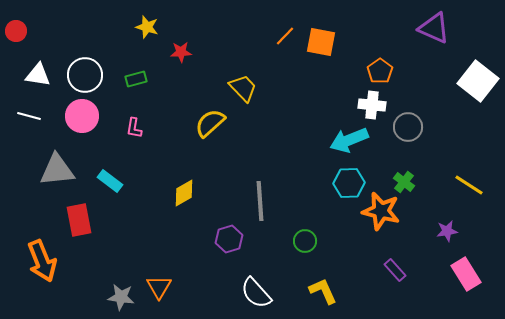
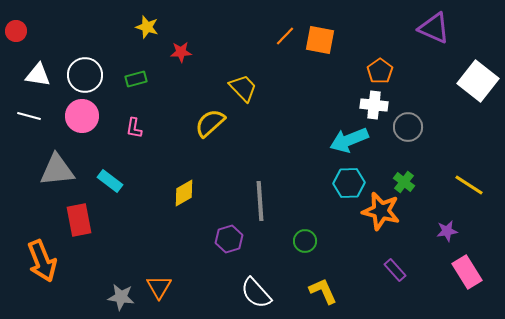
orange square: moved 1 px left, 2 px up
white cross: moved 2 px right
pink rectangle: moved 1 px right, 2 px up
